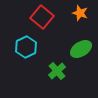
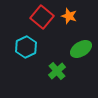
orange star: moved 11 px left, 3 px down
